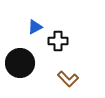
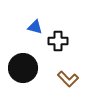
blue triangle: rotated 42 degrees clockwise
black circle: moved 3 px right, 5 px down
